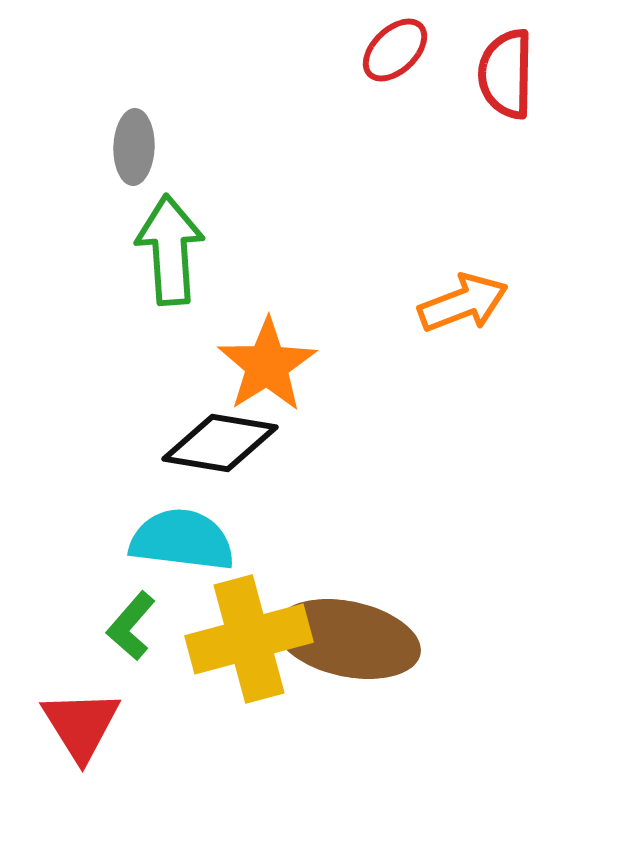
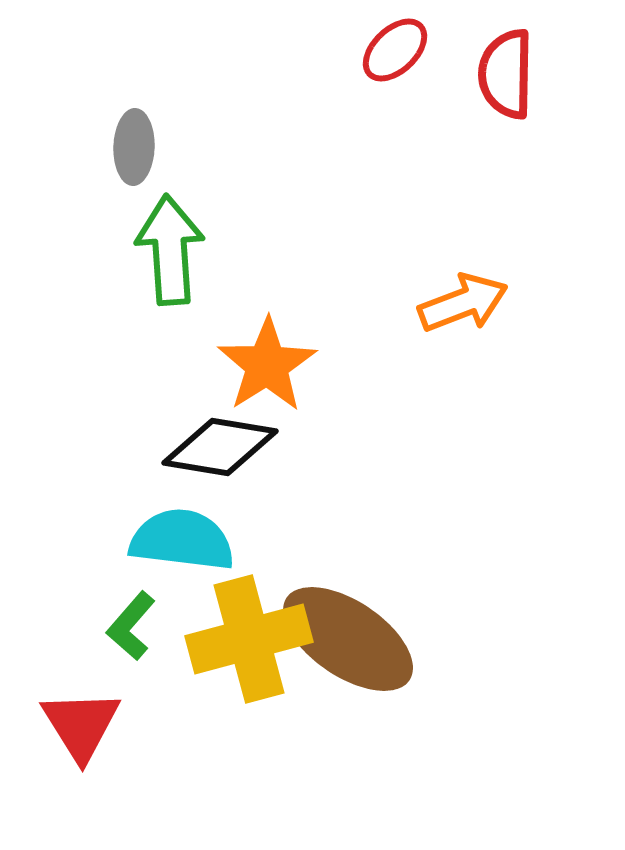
black diamond: moved 4 px down
brown ellipse: rotated 22 degrees clockwise
